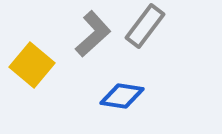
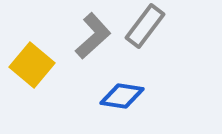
gray L-shape: moved 2 px down
